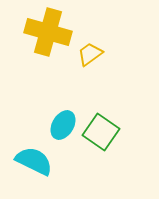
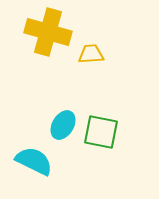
yellow trapezoid: moved 1 px right; rotated 32 degrees clockwise
green square: rotated 24 degrees counterclockwise
